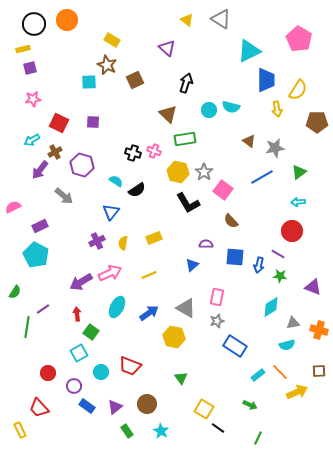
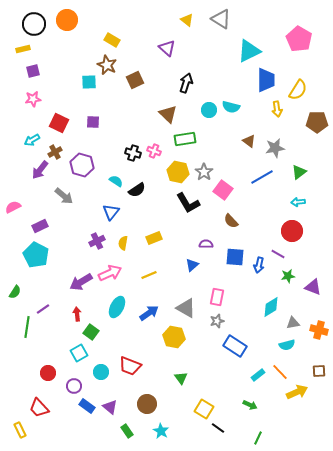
purple square at (30, 68): moved 3 px right, 3 px down
green star at (280, 276): moved 8 px right; rotated 16 degrees counterclockwise
purple triangle at (115, 407): moved 5 px left; rotated 42 degrees counterclockwise
